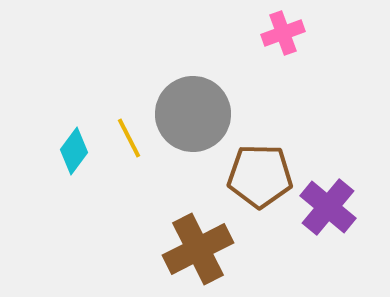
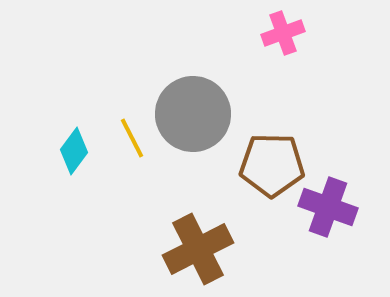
yellow line: moved 3 px right
brown pentagon: moved 12 px right, 11 px up
purple cross: rotated 20 degrees counterclockwise
